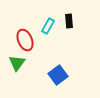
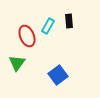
red ellipse: moved 2 px right, 4 px up
